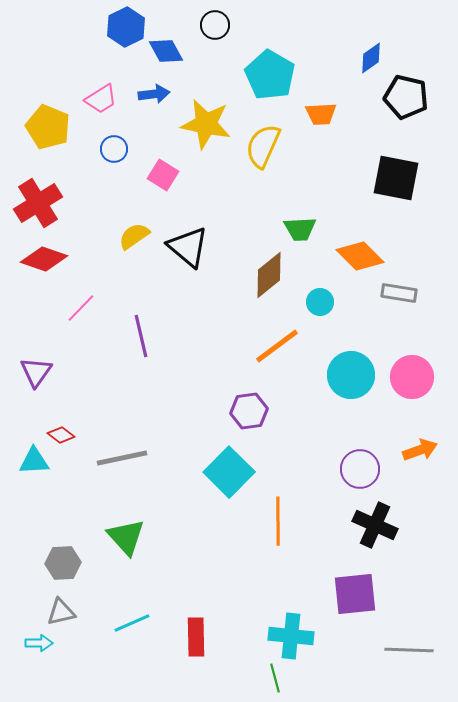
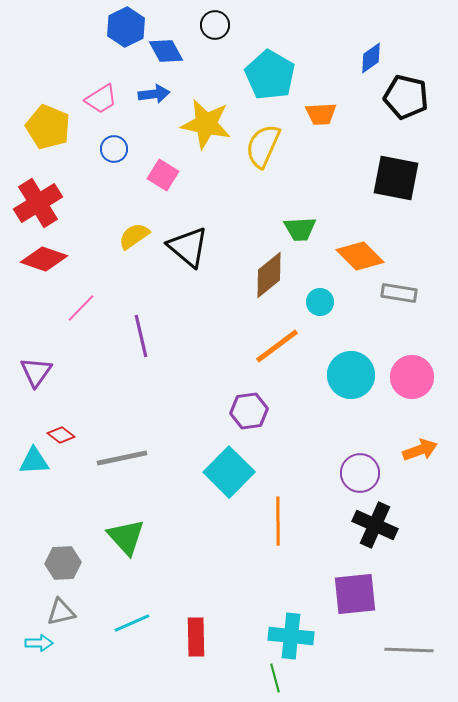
purple circle at (360, 469): moved 4 px down
